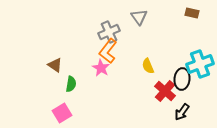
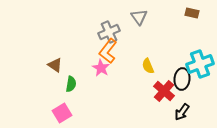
red cross: moved 1 px left
